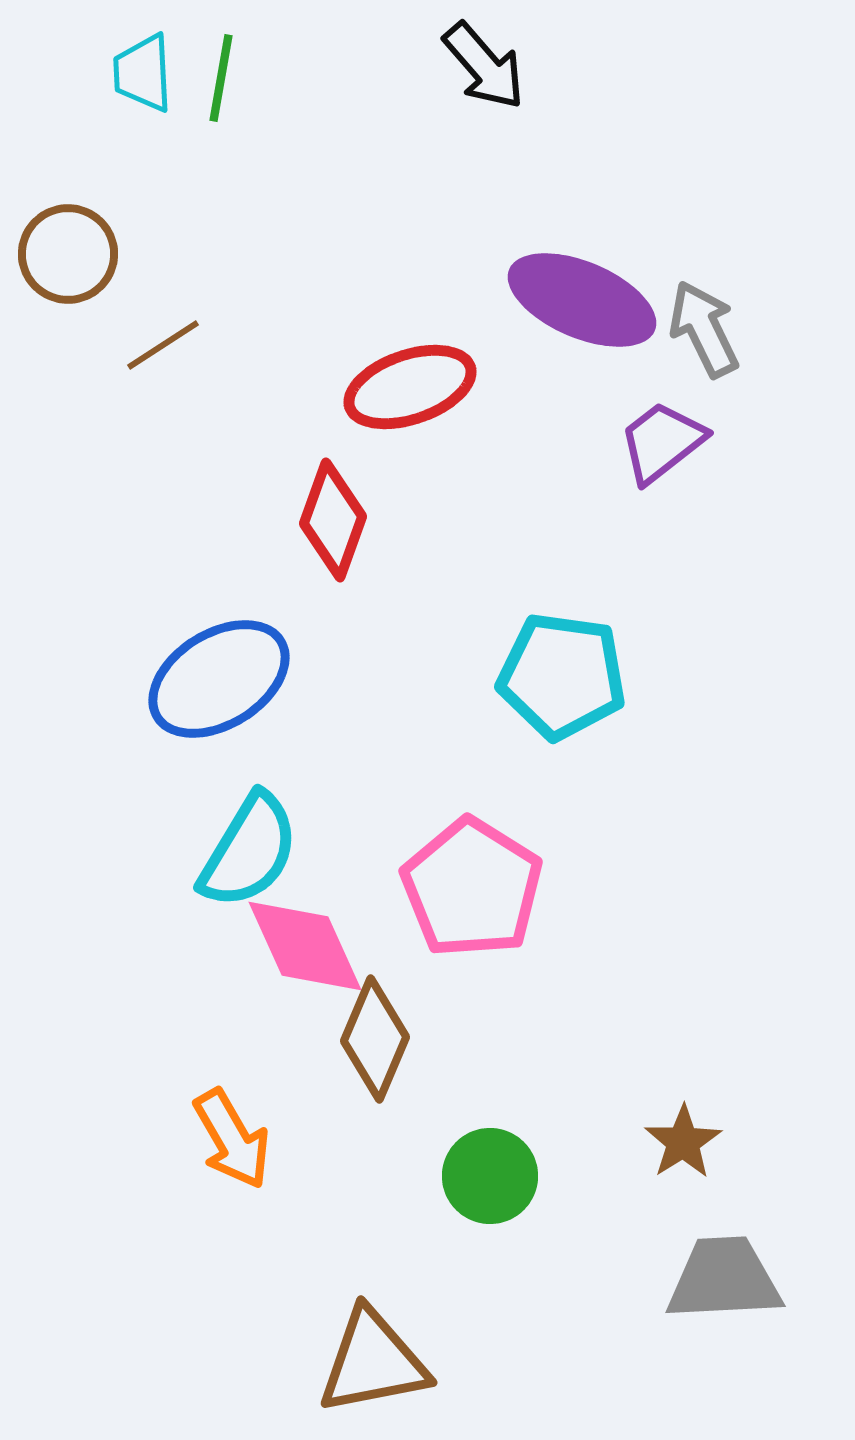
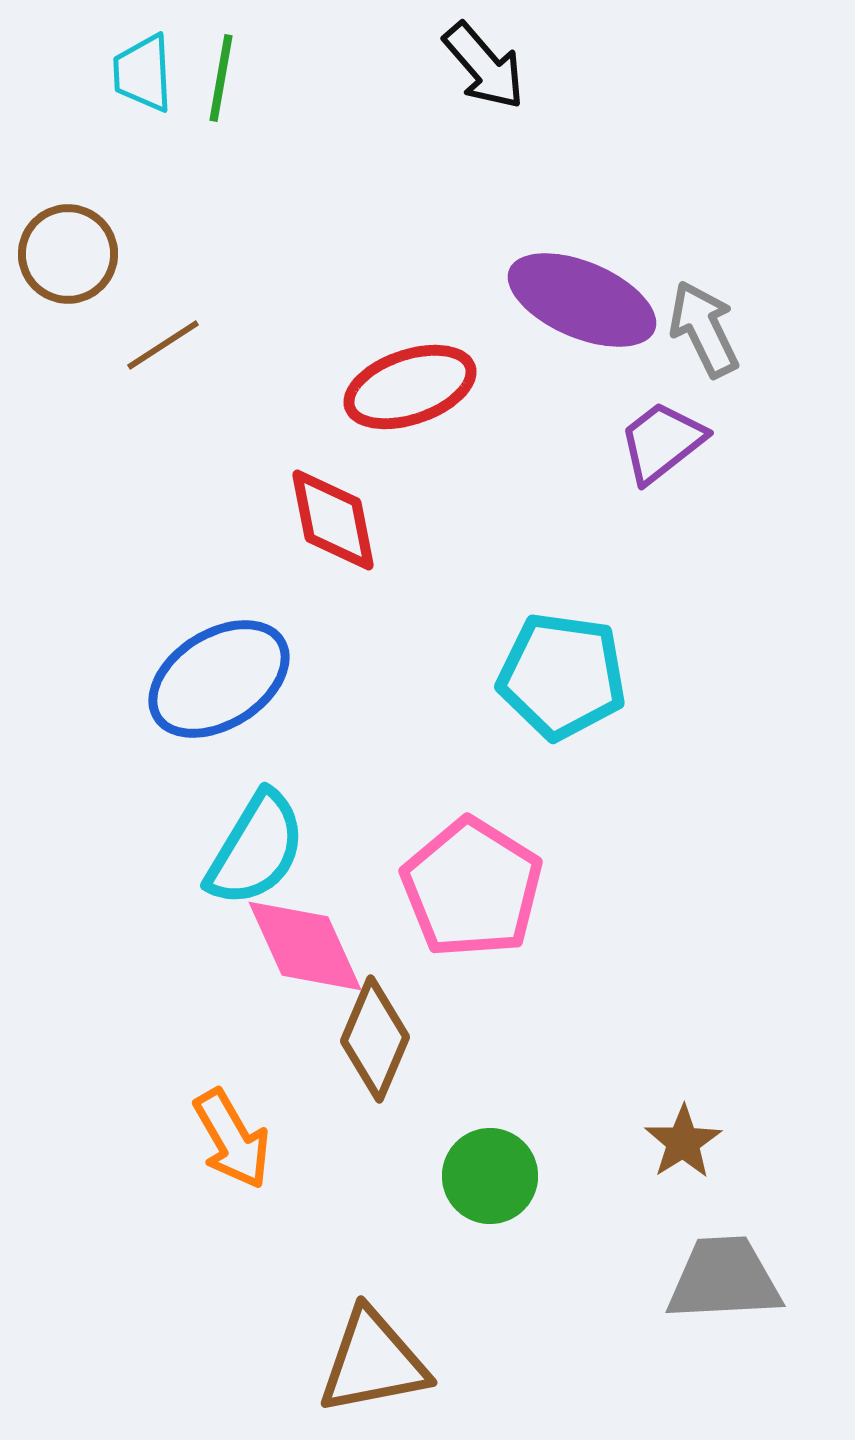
red diamond: rotated 31 degrees counterclockwise
cyan semicircle: moved 7 px right, 2 px up
